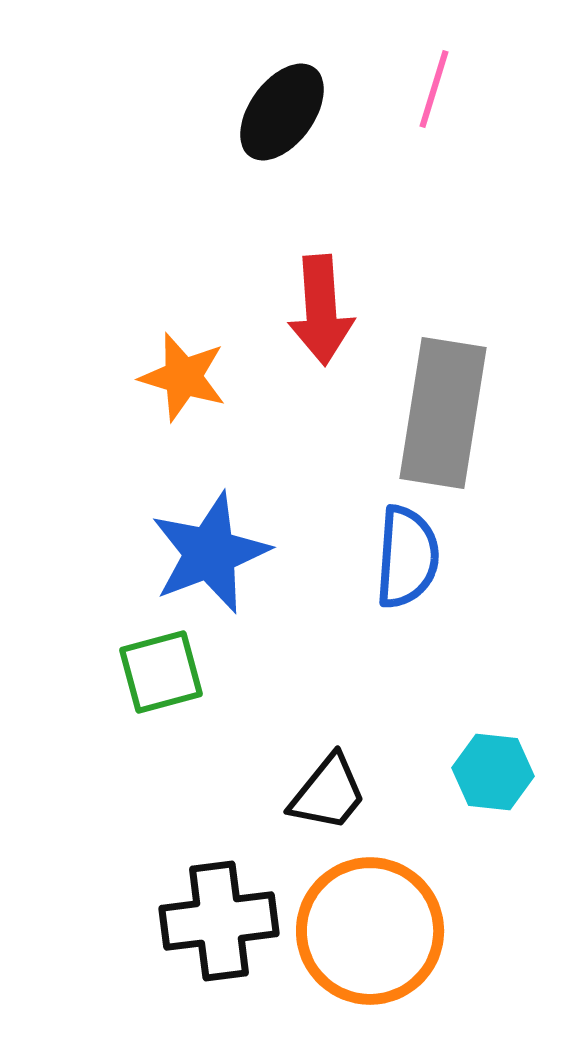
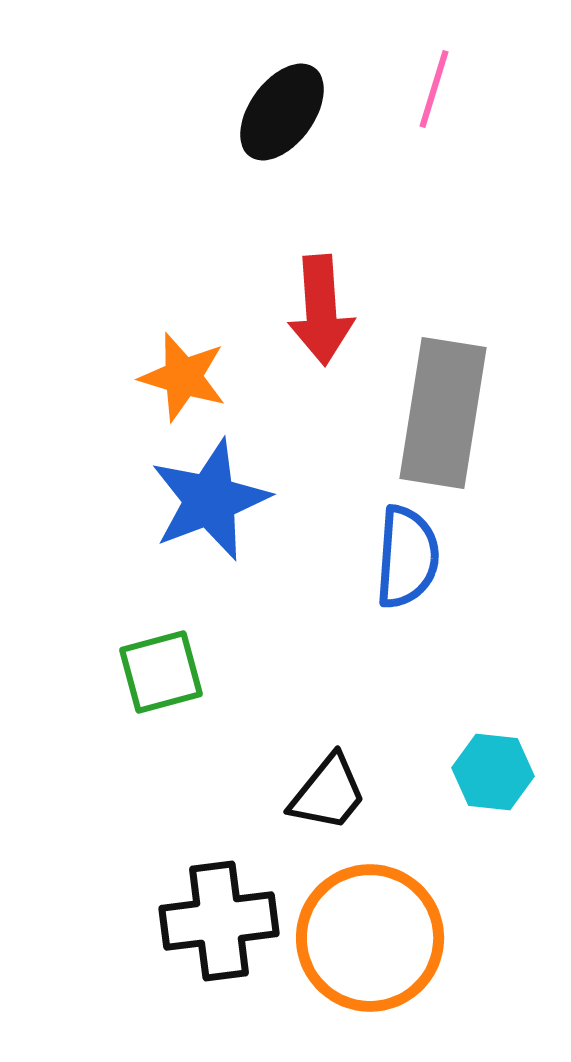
blue star: moved 53 px up
orange circle: moved 7 px down
